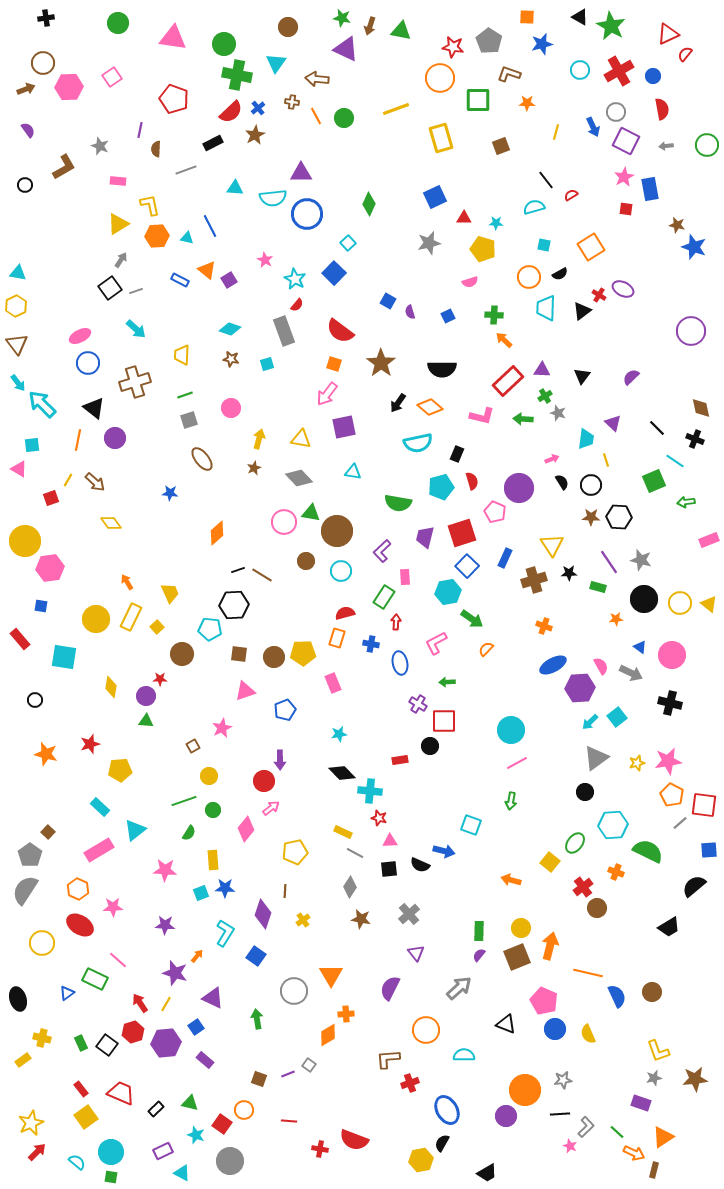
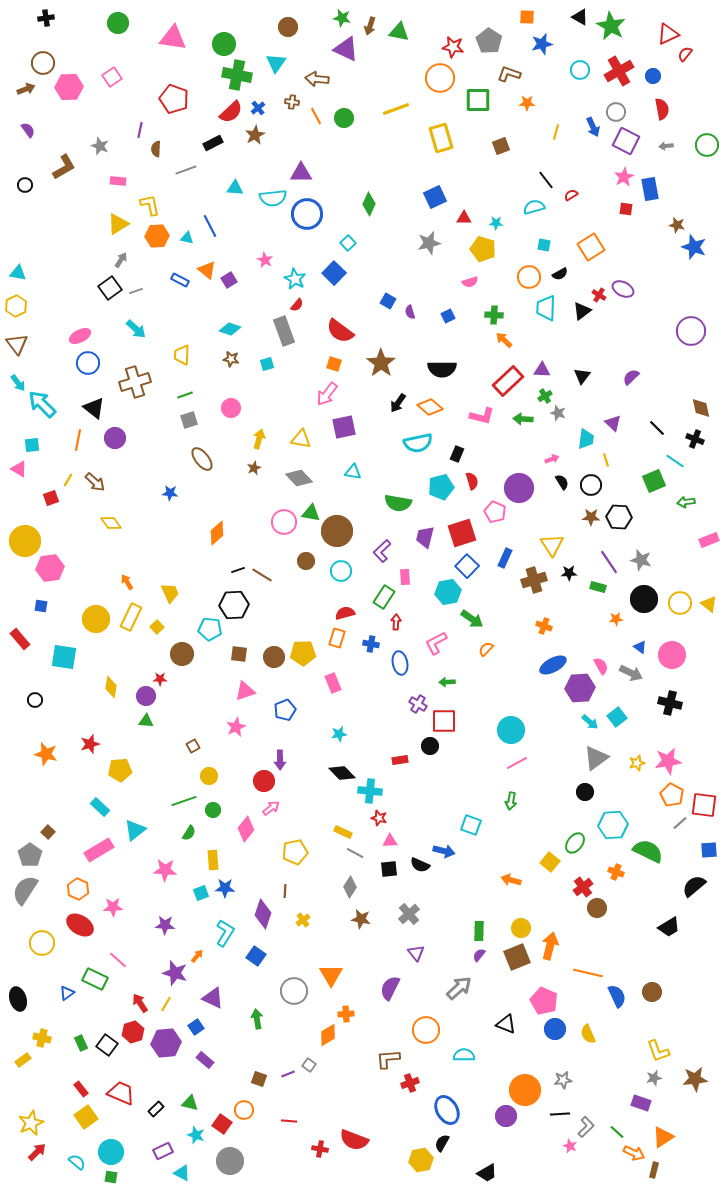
green triangle at (401, 31): moved 2 px left, 1 px down
cyan arrow at (590, 722): rotated 96 degrees counterclockwise
pink star at (222, 728): moved 14 px right, 1 px up
